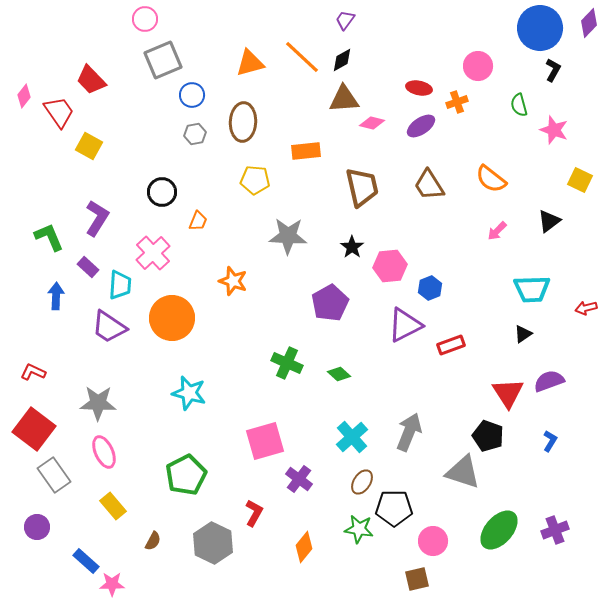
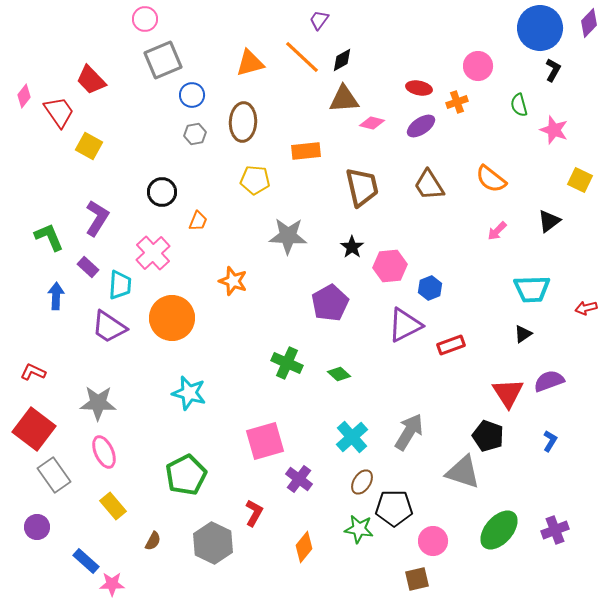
purple trapezoid at (345, 20): moved 26 px left
gray arrow at (409, 432): rotated 9 degrees clockwise
